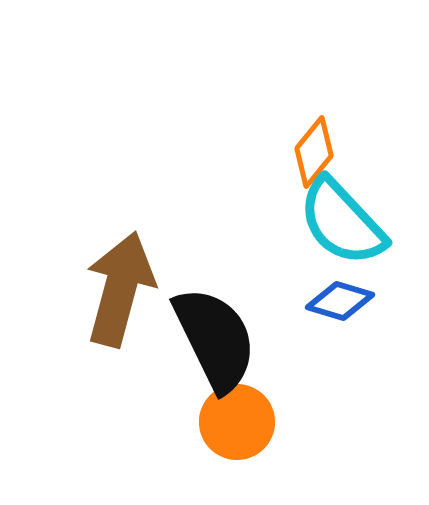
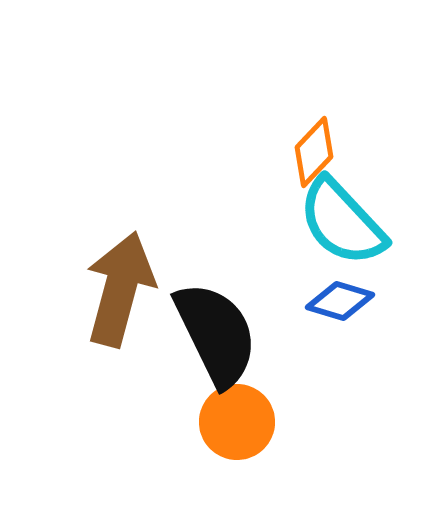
orange diamond: rotated 4 degrees clockwise
black semicircle: moved 1 px right, 5 px up
